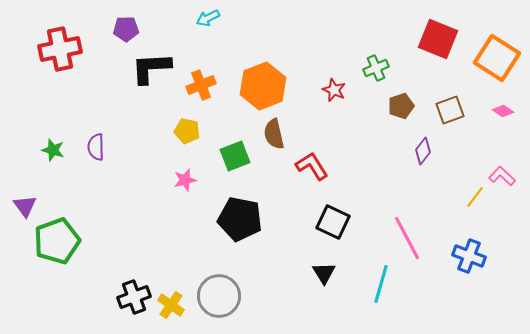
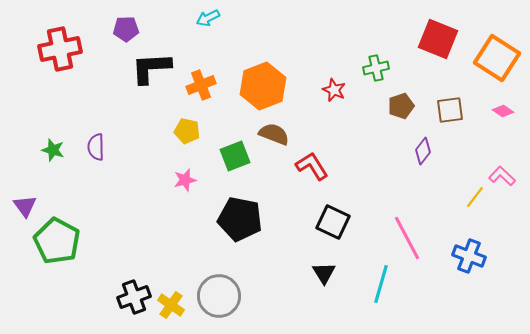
green cross: rotated 10 degrees clockwise
brown square: rotated 12 degrees clockwise
brown semicircle: rotated 124 degrees clockwise
green pentagon: rotated 24 degrees counterclockwise
